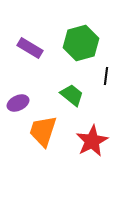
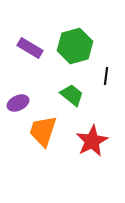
green hexagon: moved 6 px left, 3 px down
